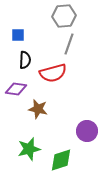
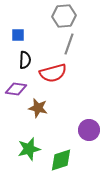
brown star: moved 1 px up
purple circle: moved 2 px right, 1 px up
